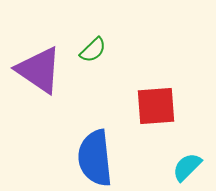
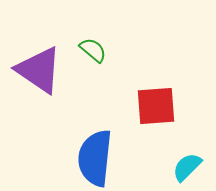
green semicircle: rotated 96 degrees counterclockwise
blue semicircle: rotated 12 degrees clockwise
